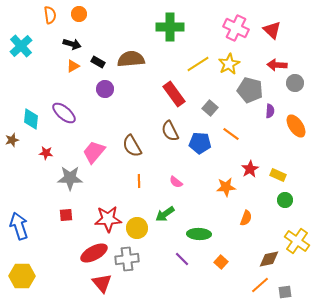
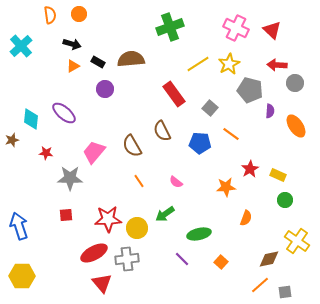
green cross at (170, 27): rotated 20 degrees counterclockwise
brown semicircle at (170, 131): moved 8 px left
orange line at (139, 181): rotated 32 degrees counterclockwise
green ellipse at (199, 234): rotated 15 degrees counterclockwise
